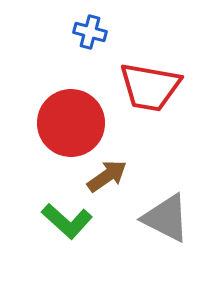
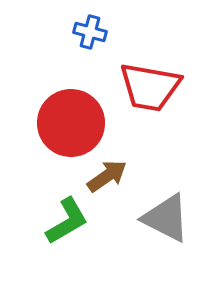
green L-shape: rotated 72 degrees counterclockwise
